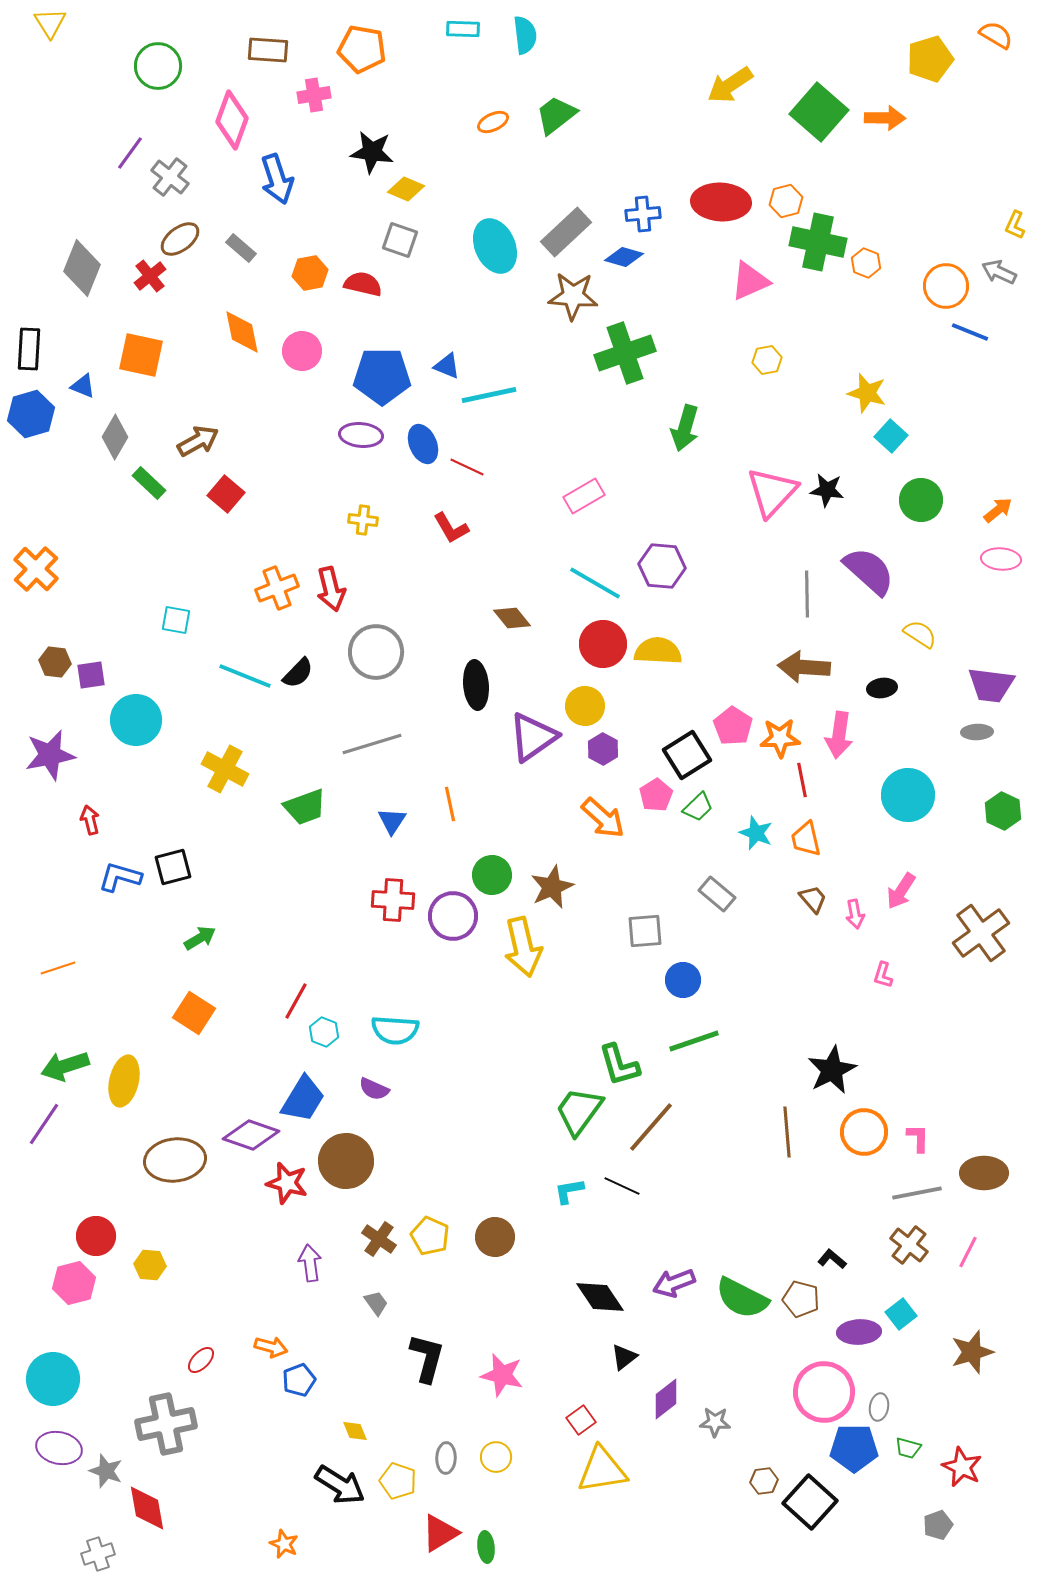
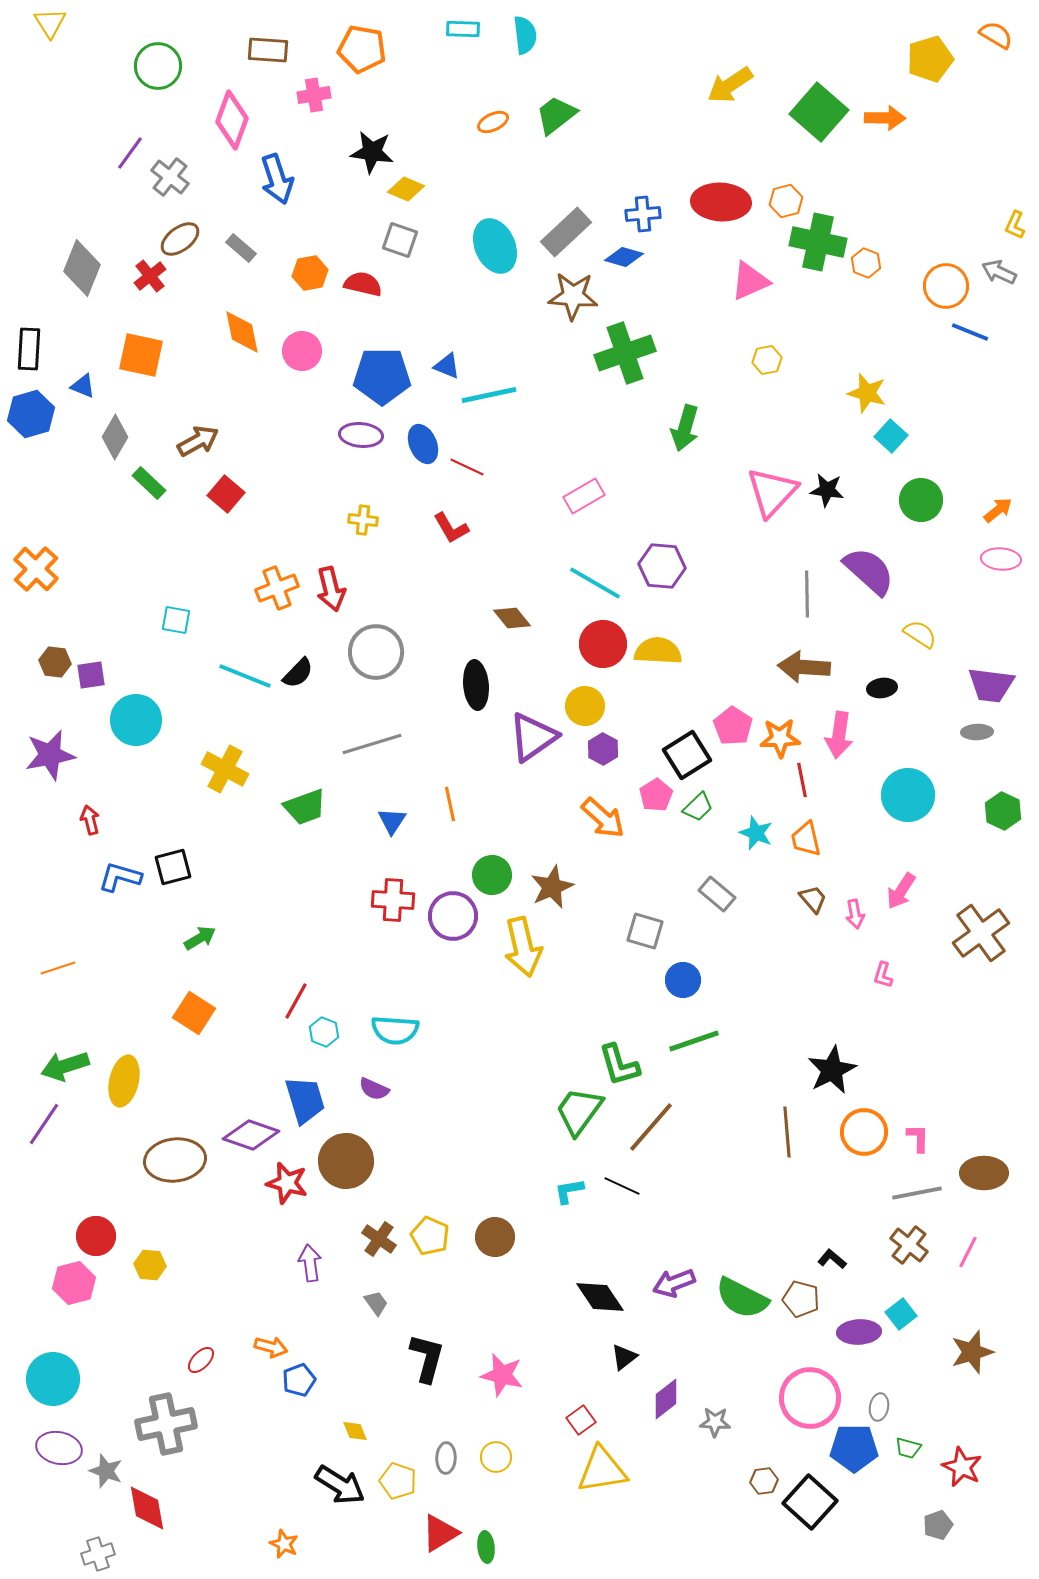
gray square at (645, 931): rotated 21 degrees clockwise
blue trapezoid at (303, 1099): moved 2 px right, 1 px down; rotated 48 degrees counterclockwise
pink circle at (824, 1392): moved 14 px left, 6 px down
